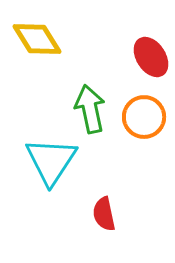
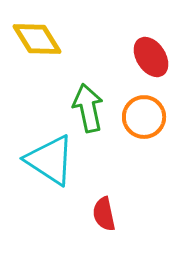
green arrow: moved 2 px left, 1 px up
cyan triangle: moved 1 px left, 1 px up; rotated 30 degrees counterclockwise
